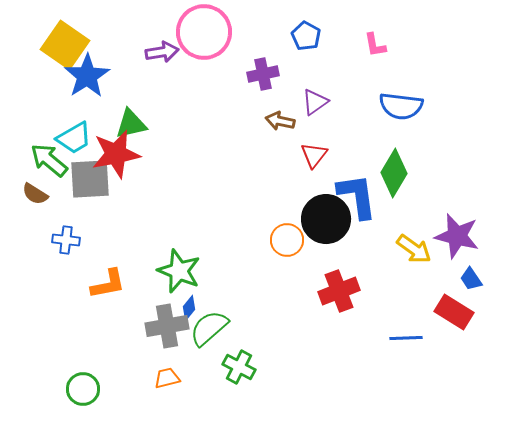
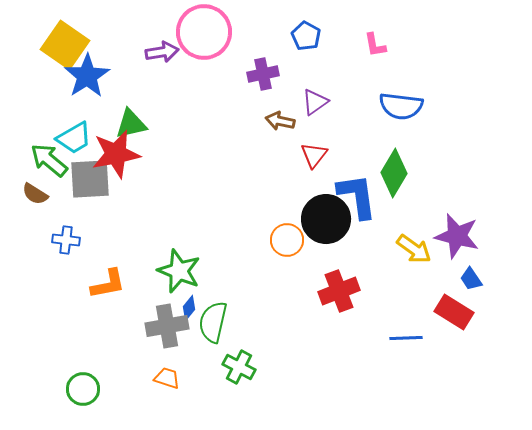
green semicircle: moved 4 px right, 6 px up; rotated 36 degrees counterclockwise
orange trapezoid: rotated 32 degrees clockwise
